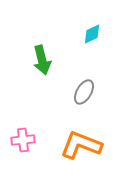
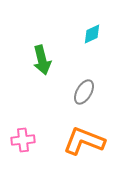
orange L-shape: moved 3 px right, 4 px up
